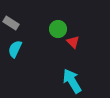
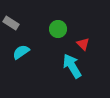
red triangle: moved 10 px right, 2 px down
cyan semicircle: moved 6 px right, 3 px down; rotated 30 degrees clockwise
cyan arrow: moved 15 px up
